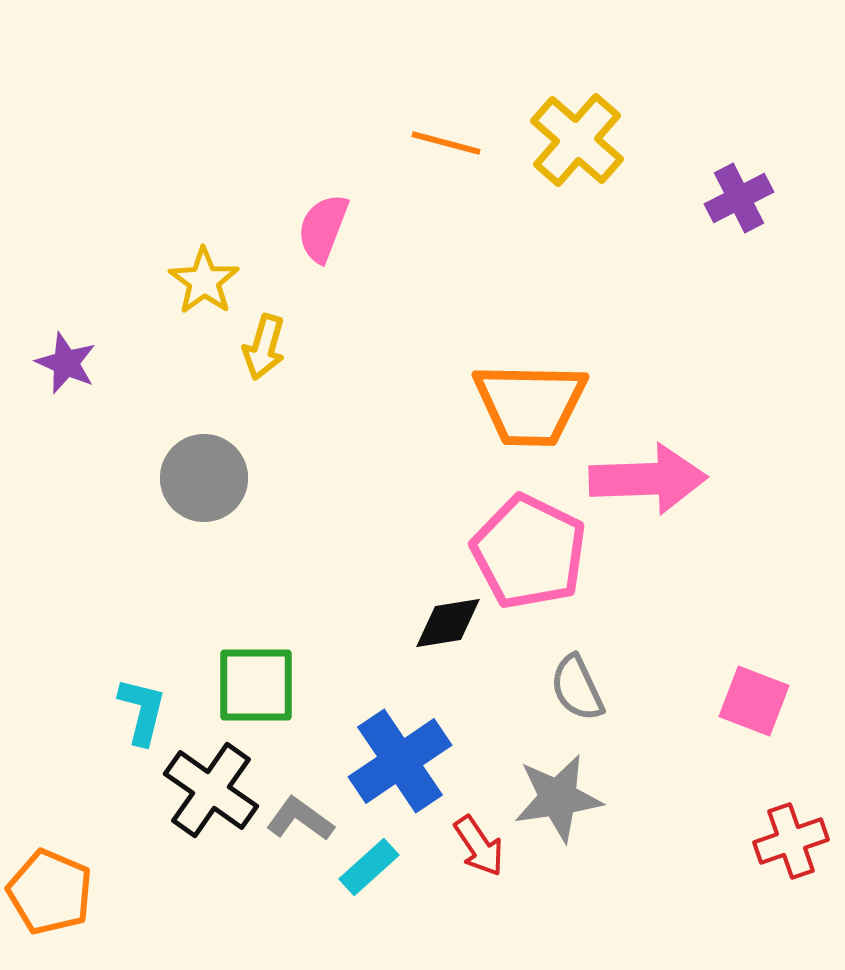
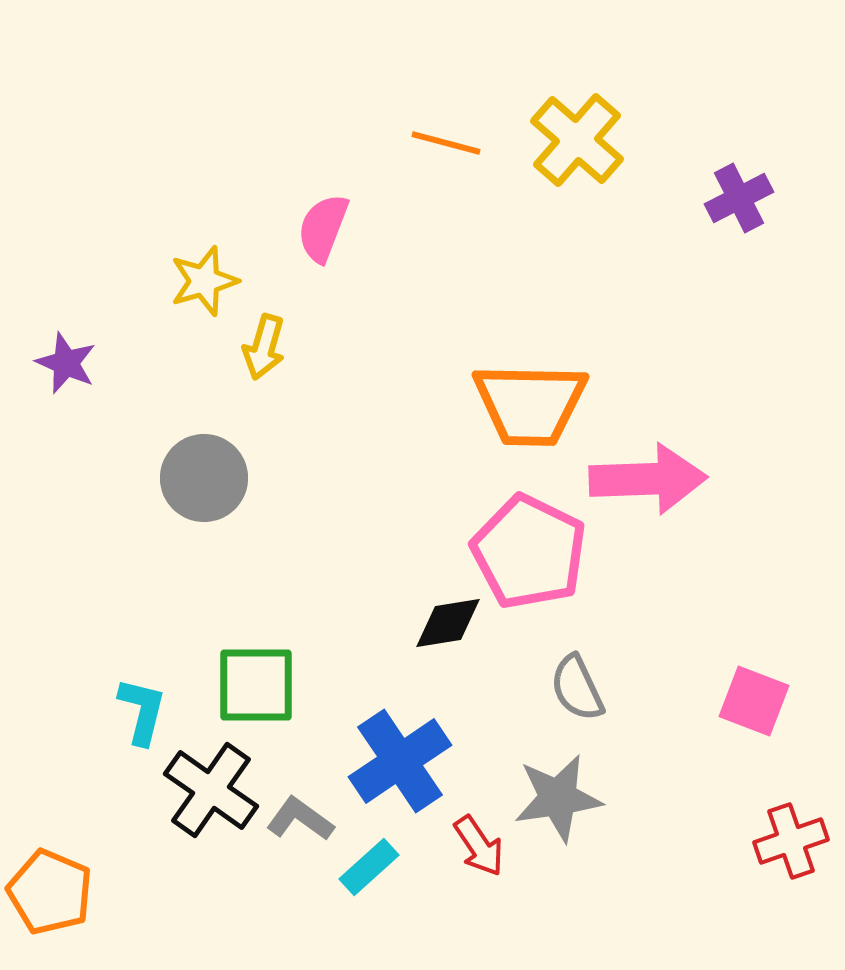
yellow star: rotated 20 degrees clockwise
